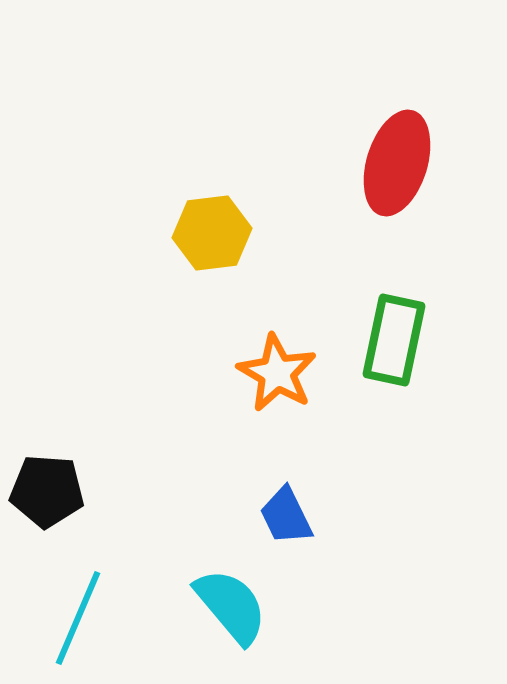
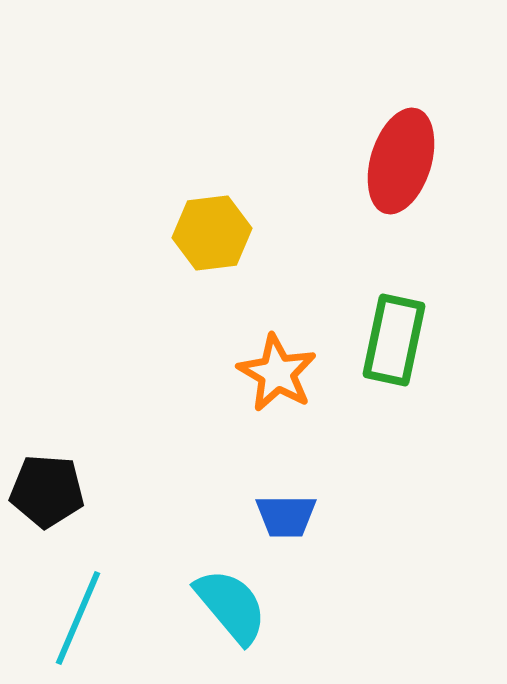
red ellipse: moved 4 px right, 2 px up
blue trapezoid: rotated 64 degrees counterclockwise
